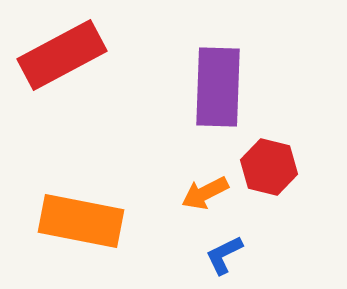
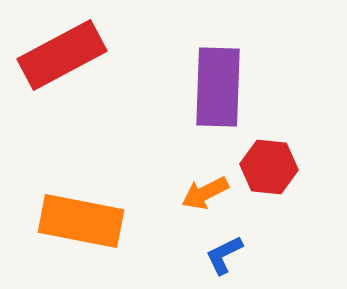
red hexagon: rotated 8 degrees counterclockwise
